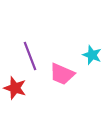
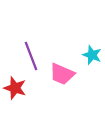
purple line: moved 1 px right
